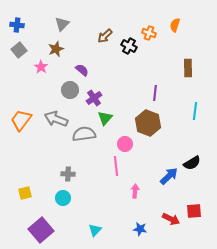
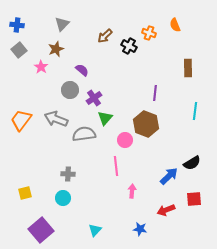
orange semicircle: rotated 40 degrees counterclockwise
brown hexagon: moved 2 px left, 1 px down
pink circle: moved 4 px up
pink arrow: moved 3 px left
red square: moved 12 px up
red arrow: moved 5 px left, 9 px up; rotated 132 degrees clockwise
